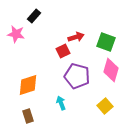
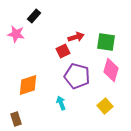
green square: rotated 12 degrees counterclockwise
brown rectangle: moved 12 px left, 3 px down
